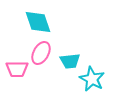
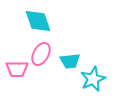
cyan diamond: moved 1 px up
pink ellipse: moved 1 px down
cyan star: moved 1 px right; rotated 20 degrees clockwise
